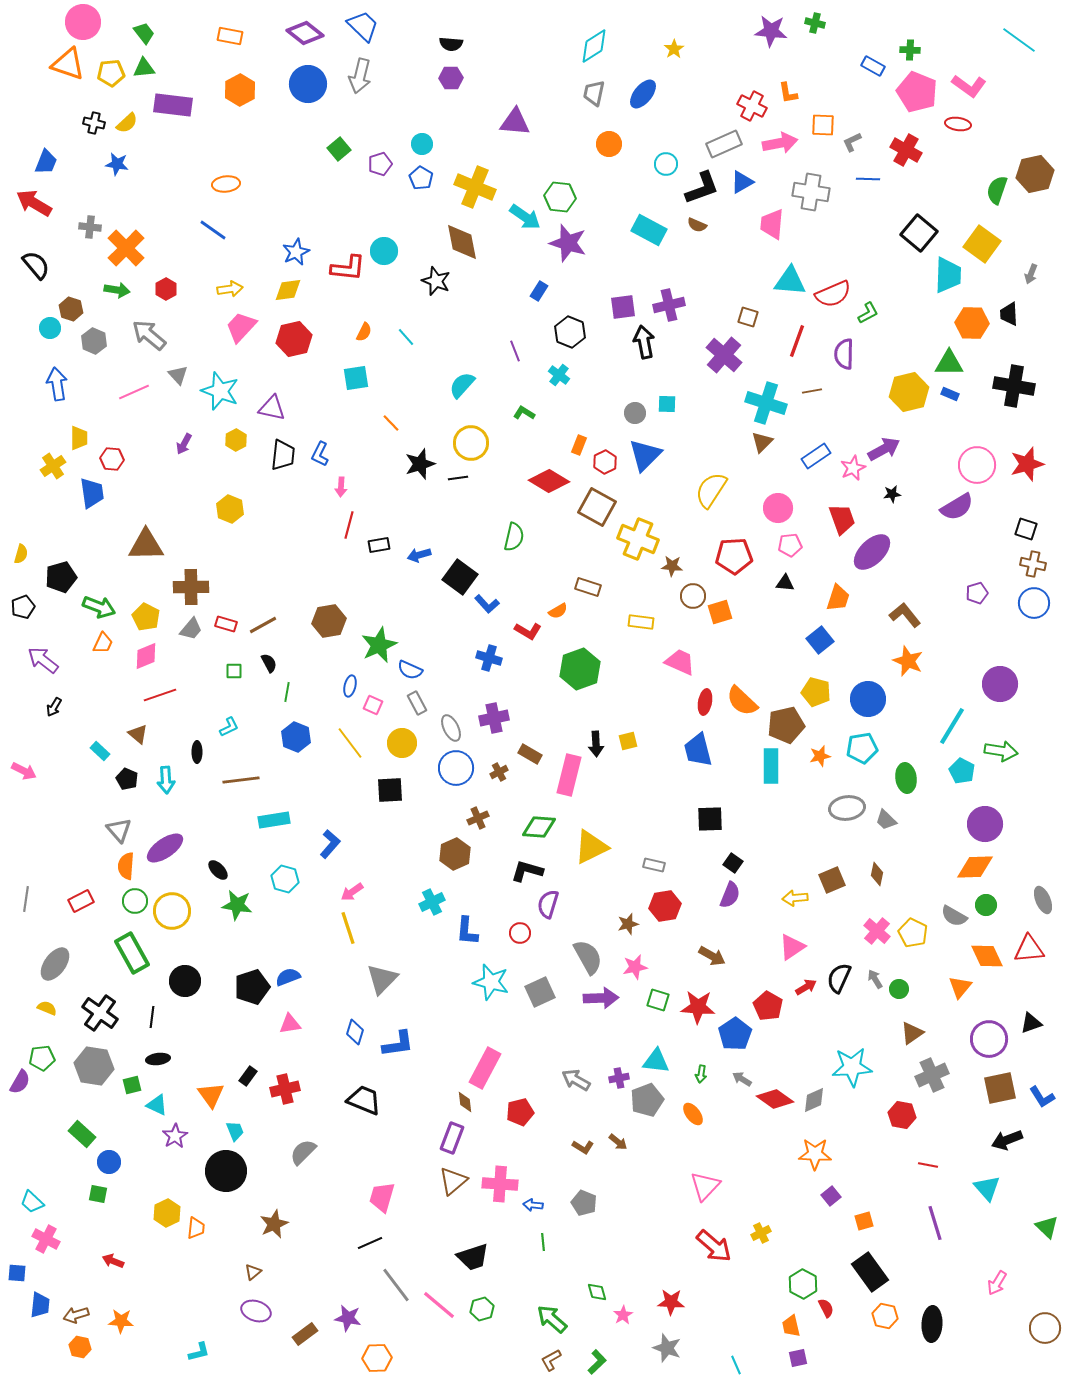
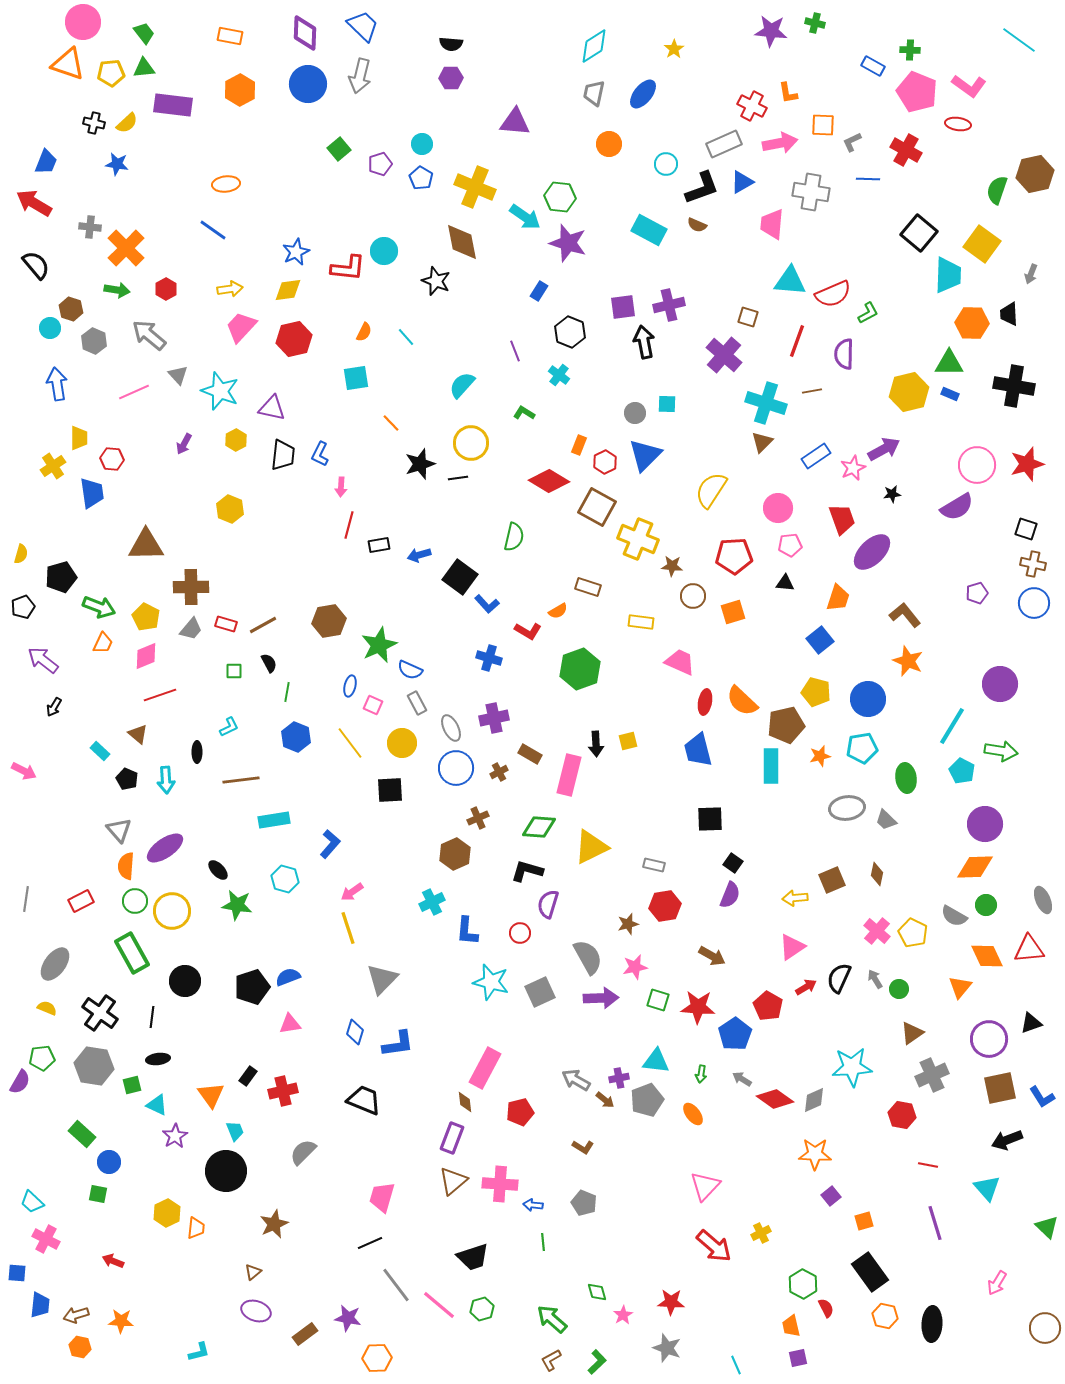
purple diamond at (305, 33): rotated 54 degrees clockwise
orange square at (720, 612): moved 13 px right
red cross at (285, 1089): moved 2 px left, 2 px down
brown arrow at (618, 1142): moved 13 px left, 42 px up
